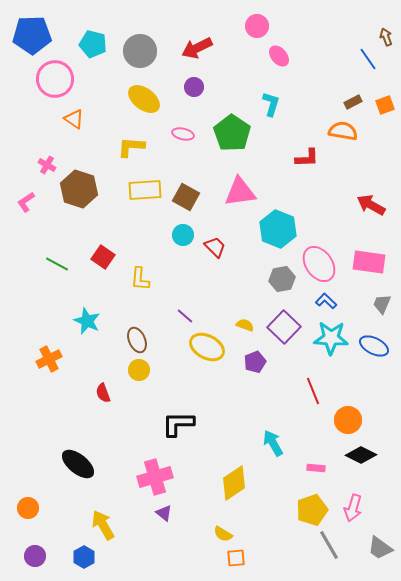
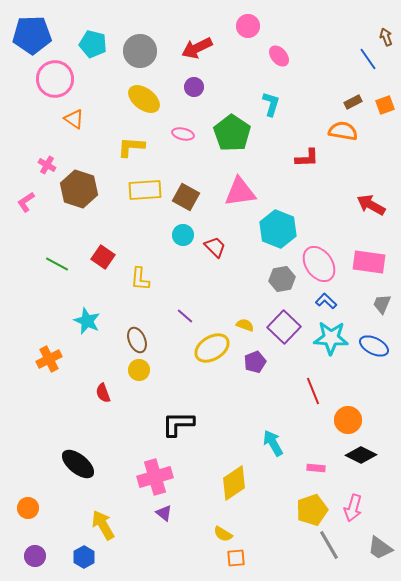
pink circle at (257, 26): moved 9 px left
yellow ellipse at (207, 347): moved 5 px right, 1 px down; rotated 60 degrees counterclockwise
